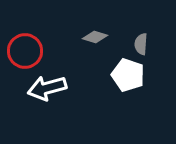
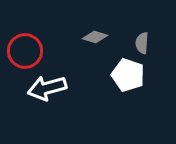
gray semicircle: moved 1 px right, 1 px up
